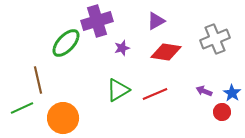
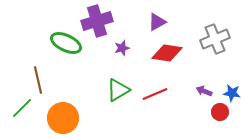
purple triangle: moved 1 px right, 1 px down
green ellipse: rotated 72 degrees clockwise
red diamond: moved 1 px right, 1 px down
blue star: rotated 24 degrees counterclockwise
green line: rotated 20 degrees counterclockwise
red circle: moved 2 px left
